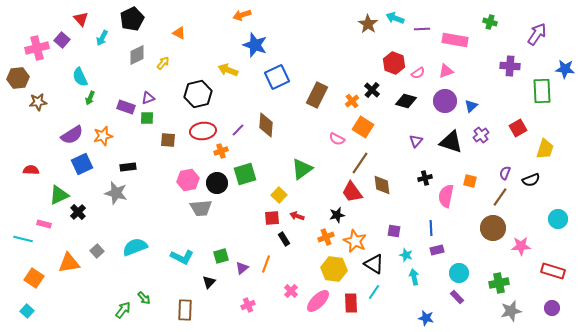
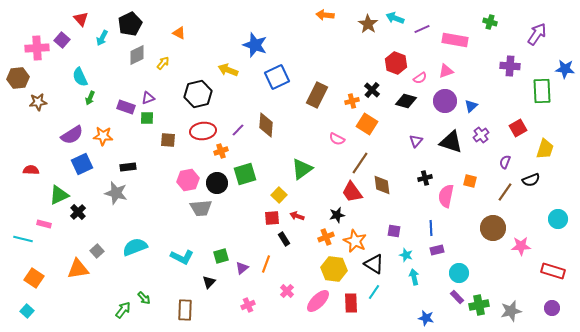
orange arrow at (242, 15): moved 83 px right; rotated 24 degrees clockwise
black pentagon at (132, 19): moved 2 px left, 5 px down
purple line at (422, 29): rotated 21 degrees counterclockwise
pink cross at (37, 48): rotated 10 degrees clockwise
red hexagon at (394, 63): moved 2 px right
pink semicircle at (418, 73): moved 2 px right, 5 px down
orange cross at (352, 101): rotated 24 degrees clockwise
orange square at (363, 127): moved 4 px right, 3 px up
orange star at (103, 136): rotated 18 degrees clockwise
purple semicircle at (505, 173): moved 11 px up
brown line at (500, 197): moved 5 px right, 5 px up
orange triangle at (69, 263): moved 9 px right, 6 px down
green cross at (499, 283): moved 20 px left, 22 px down
pink cross at (291, 291): moved 4 px left
